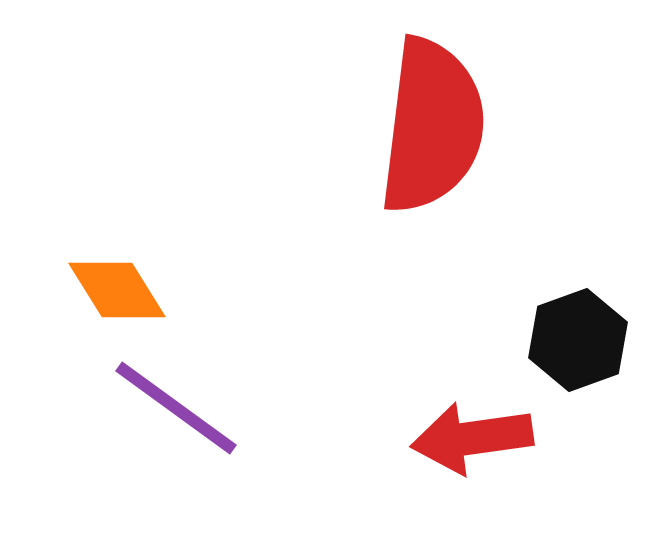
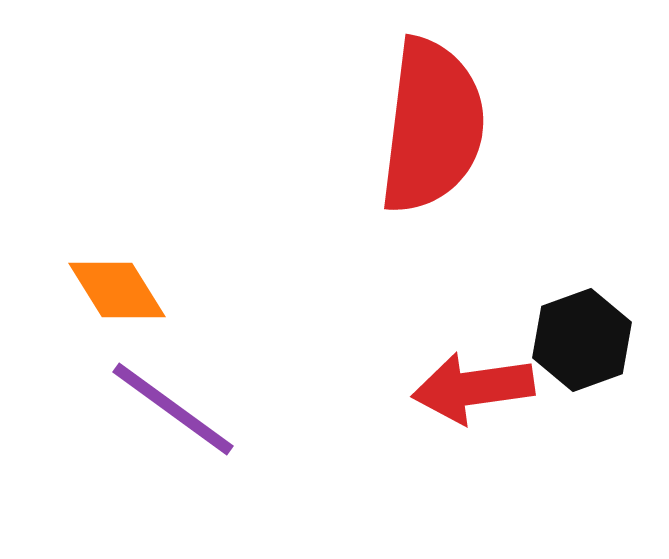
black hexagon: moved 4 px right
purple line: moved 3 px left, 1 px down
red arrow: moved 1 px right, 50 px up
